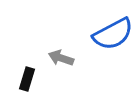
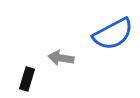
gray arrow: rotated 10 degrees counterclockwise
